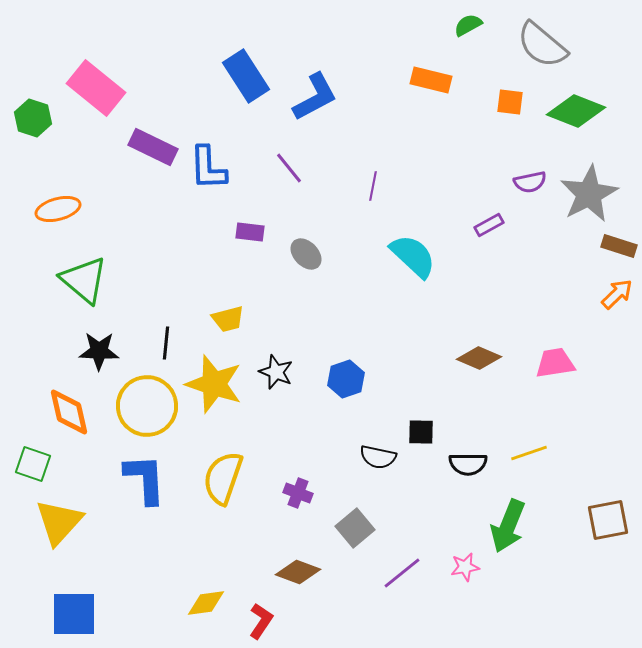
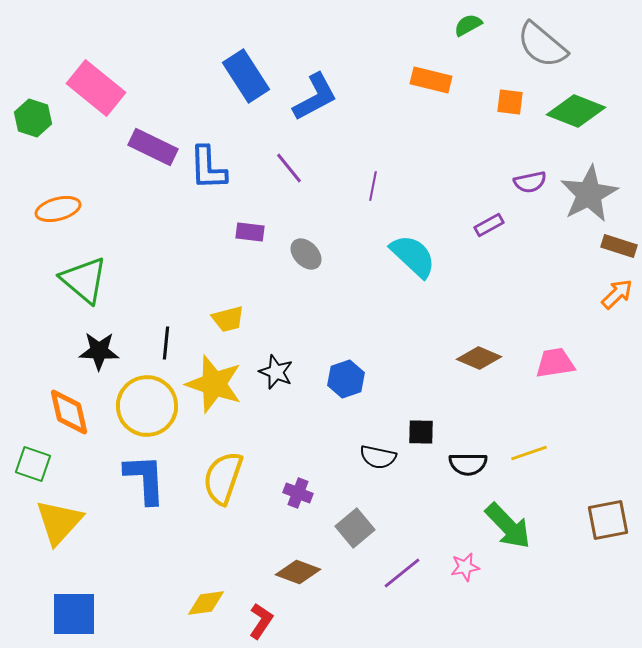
green arrow at (508, 526): rotated 66 degrees counterclockwise
